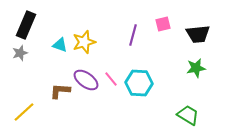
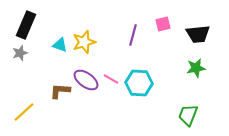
pink line: rotated 21 degrees counterclockwise
green trapezoid: rotated 100 degrees counterclockwise
